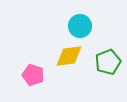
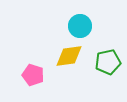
green pentagon: rotated 10 degrees clockwise
